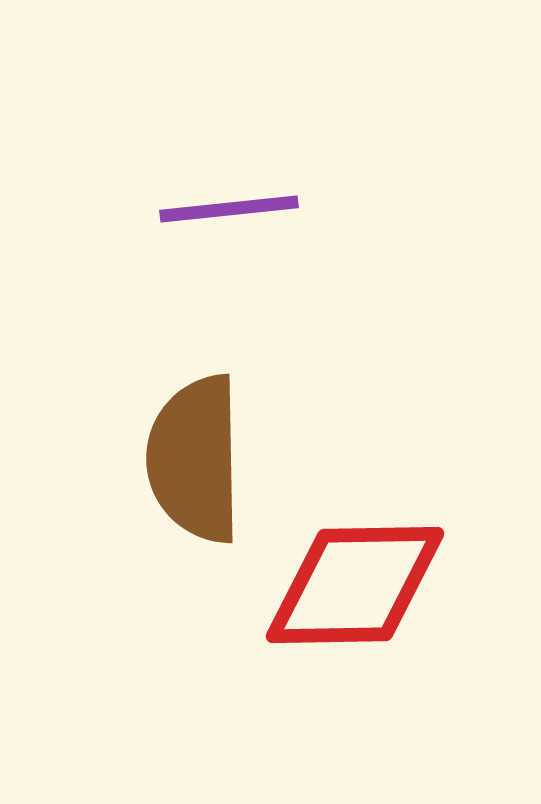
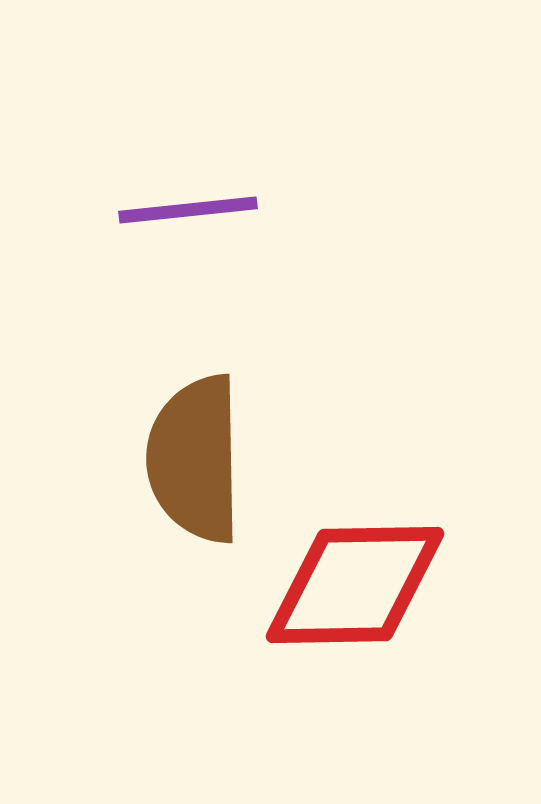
purple line: moved 41 px left, 1 px down
